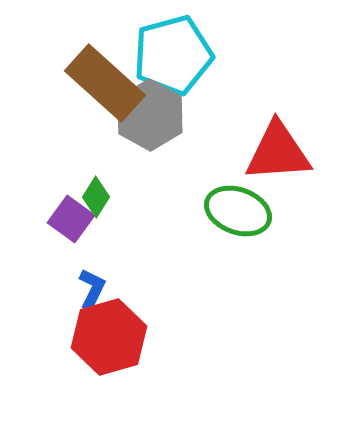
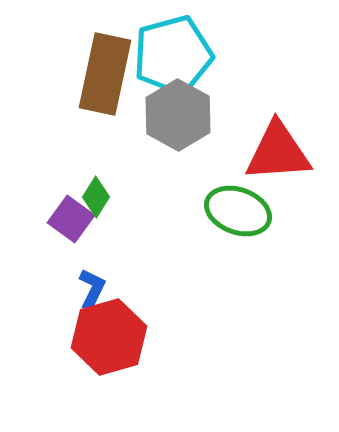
brown rectangle: moved 9 px up; rotated 60 degrees clockwise
gray hexagon: moved 28 px right
